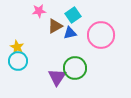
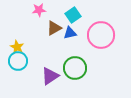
pink star: moved 1 px up
brown triangle: moved 1 px left, 2 px down
purple triangle: moved 7 px left, 1 px up; rotated 24 degrees clockwise
